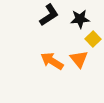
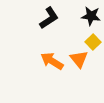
black L-shape: moved 3 px down
black star: moved 11 px right, 3 px up; rotated 12 degrees clockwise
yellow square: moved 3 px down
